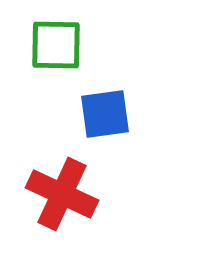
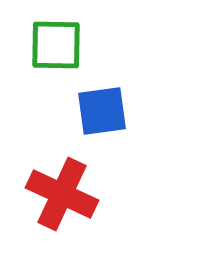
blue square: moved 3 px left, 3 px up
